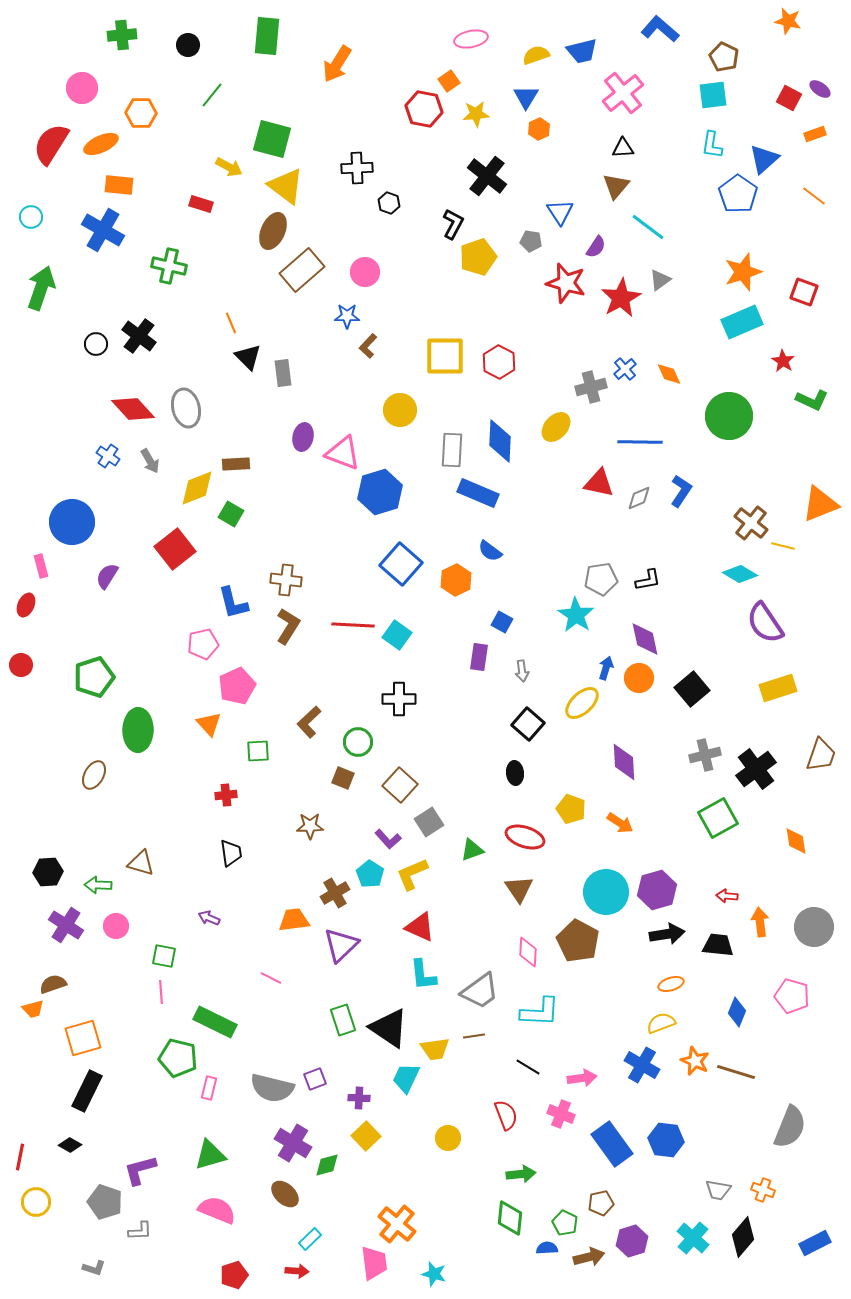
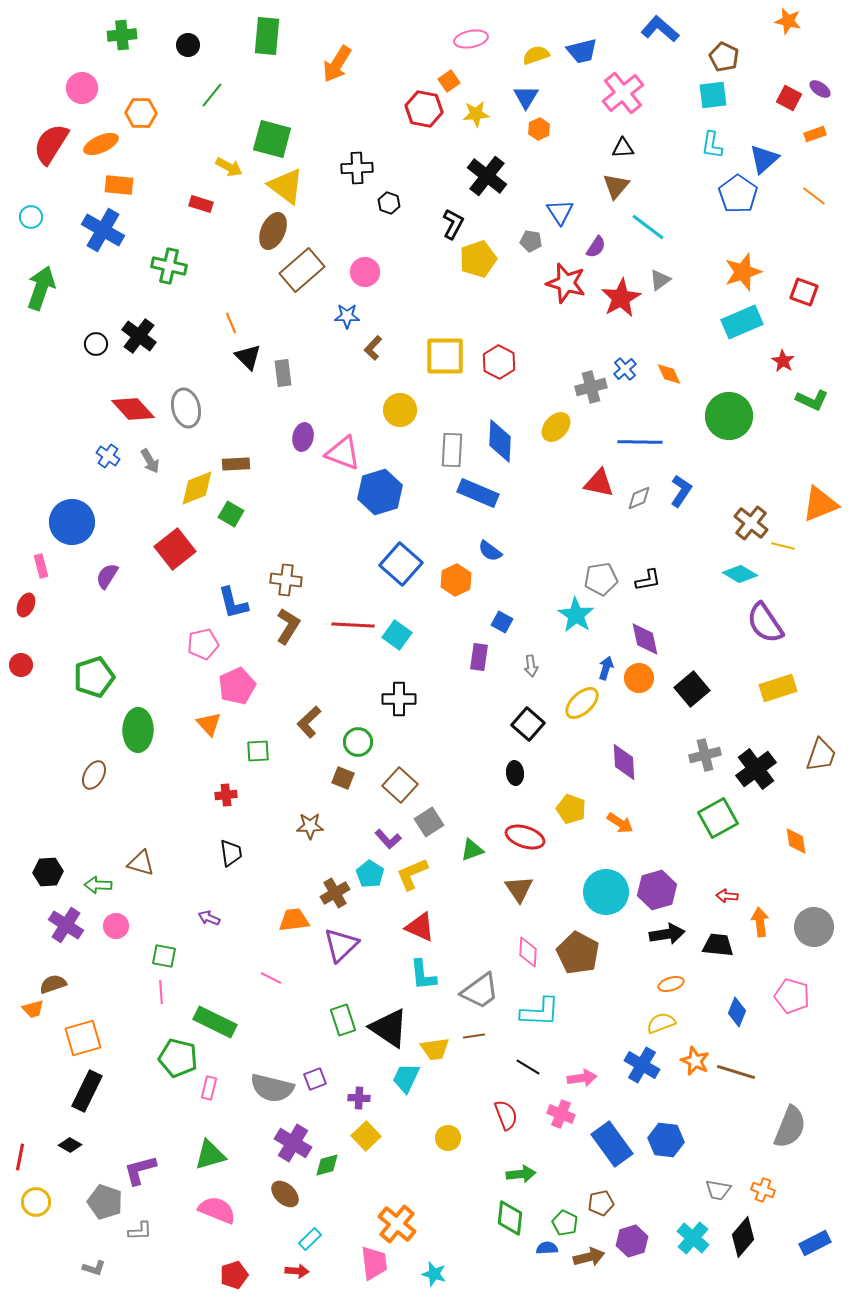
yellow pentagon at (478, 257): moved 2 px down
brown L-shape at (368, 346): moved 5 px right, 2 px down
gray arrow at (522, 671): moved 9 px right, 5 px up
brown pentagon at (578, 941): moved 12 px down
